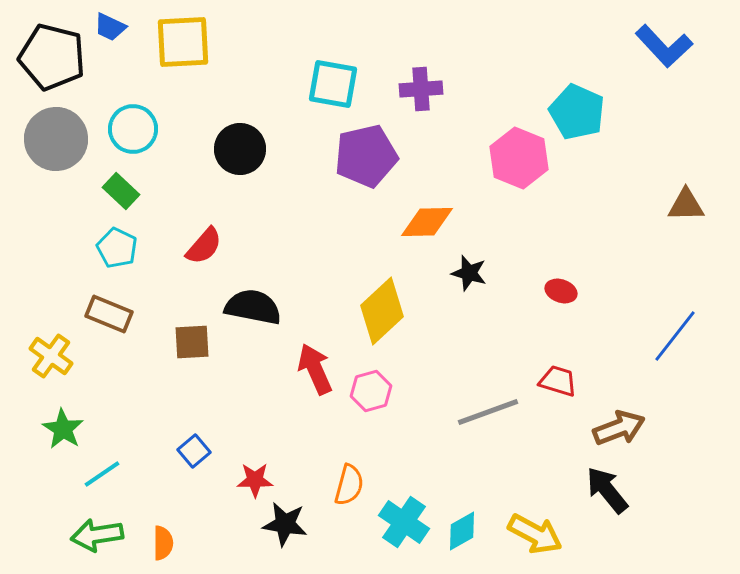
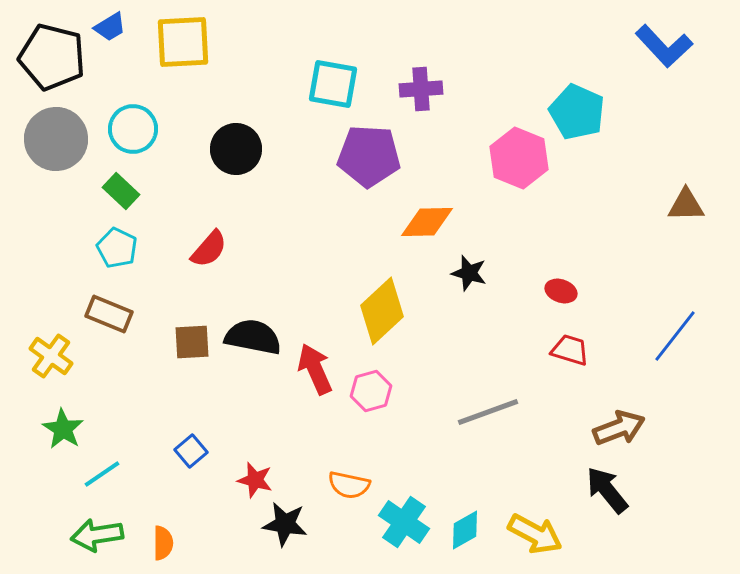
blue trapezoid at (110, 27): rotated 56 degrees counterclockwise
black circle at (240, 149): moved 4 px left
purple pentagon at (366, 156): moved 3 px right; rotated 16 degrees clockwise
red semicircle at (204, 246): moved 5 px right, 3 px down
black semicircle at (253, 307): moved 30 px down
red trapezoid at (558, 381): moved 12 px right, 31 px up
blue square at (194, 451): moved 3 px left
red star at (255, 480): rotated 15 degrees clockwise
orange semicircle at (349, 485): rotated 87 degrees clockwise
cyan diamond at (462, 531): moved 3 px right, 1 px up
